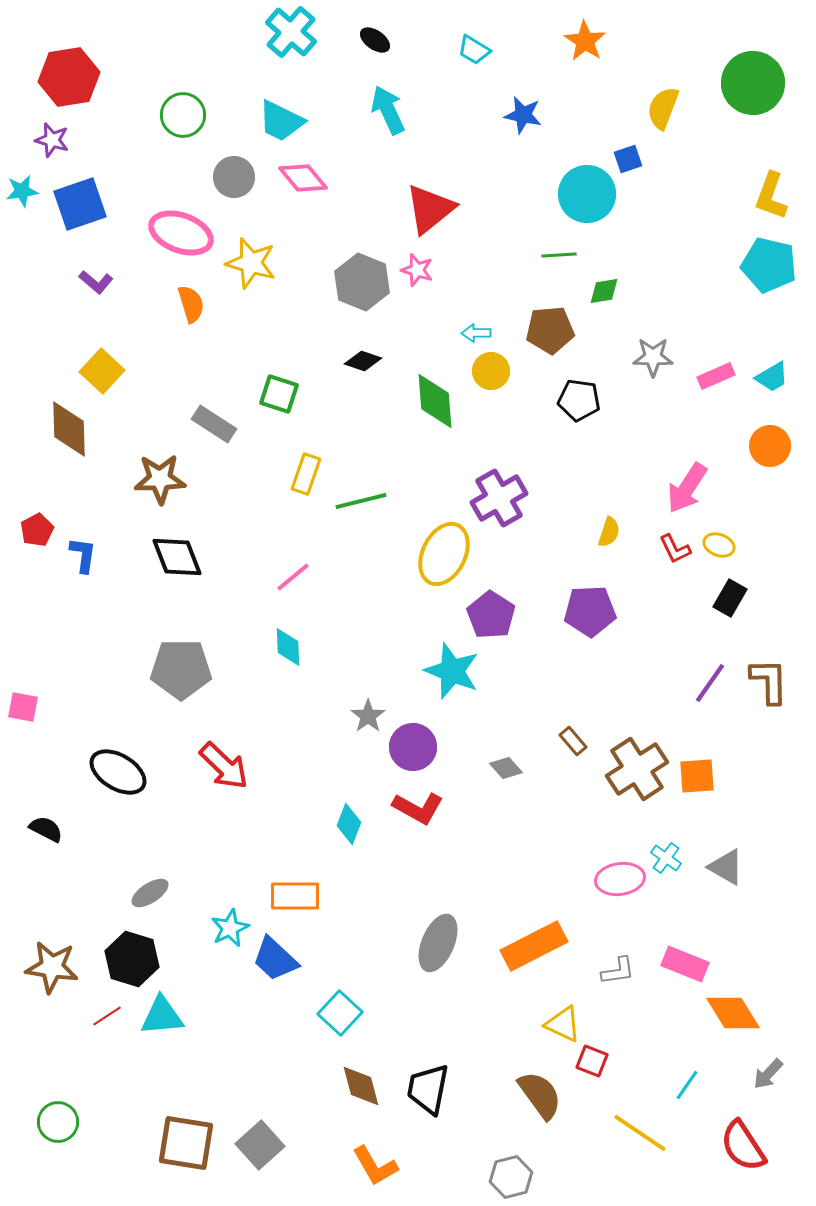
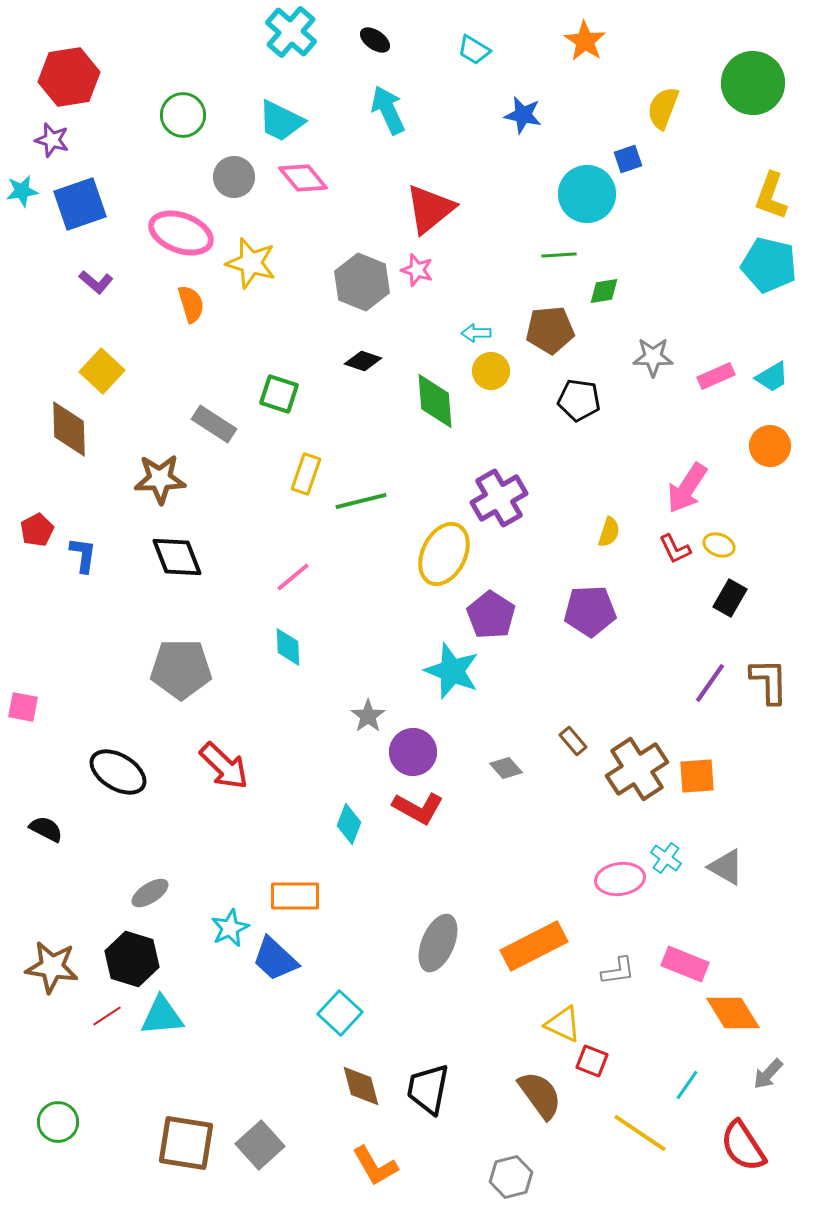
purple circle at (413, 747): moved 5 px down
